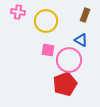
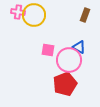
yellow circle: moved 12 px left, 6 px up
blue triangle: moved 2 px left, 7 px down
